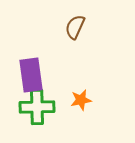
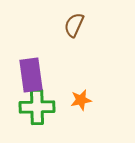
brown semicircle: moved 1 px left, 2 px up
